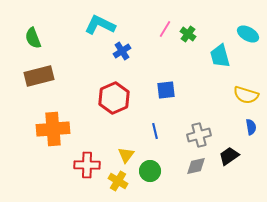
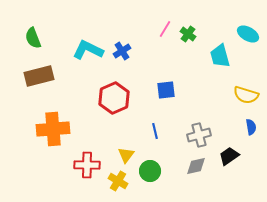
cyan L-shape: moved 12 px left, 25 px down
